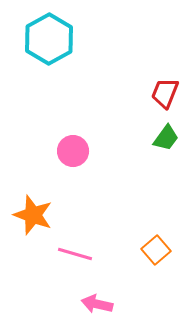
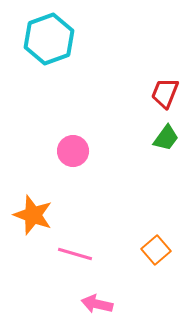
cyan hexagon: rotated 9 degrees clockwise
